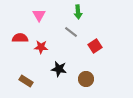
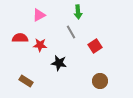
pink triangle: rotated 32 degrees clockwise
gray line: rotated 24 degrees clockwise
red star: moved 1 px left, 2 px up
black star: moved 6 px up
brown circle: moved 14 px right, 2 px down
